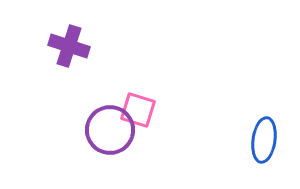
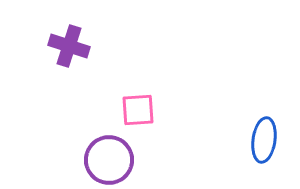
pink square: rotated 21 degrees counterclockwise
purple circle: moved 1 px left, 30 px down
